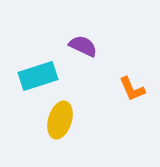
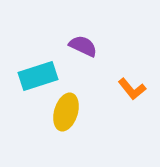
orange L-shape: rotated 16 degrees counterclockwise
yellow ellipse: moved 6 px right, 8 px up
